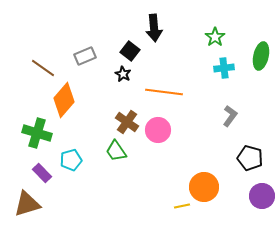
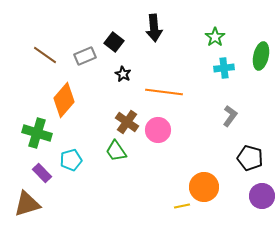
black square: moved 16 px left, 9 px up
brown line: moved 2 px right, 13 px up
